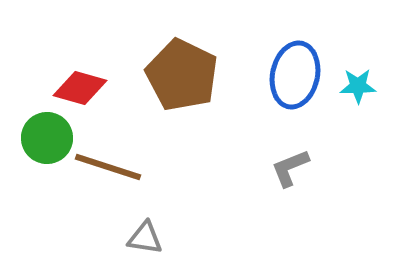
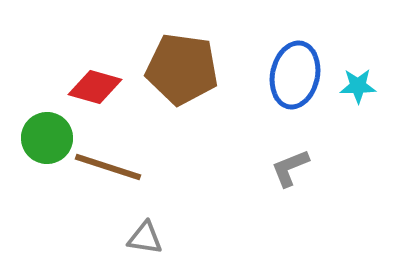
brown pentagon: moved 6 px up; rotated 18 degrees counterclockwise
red diamond: moved 15 px right, 1 px up
